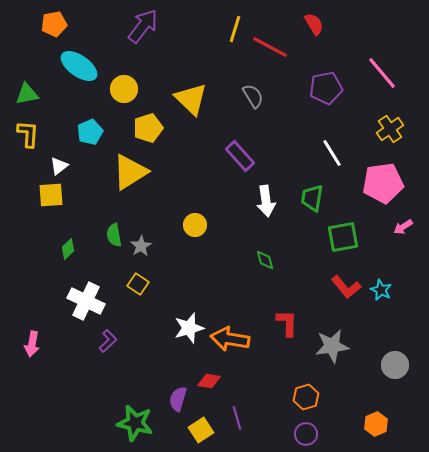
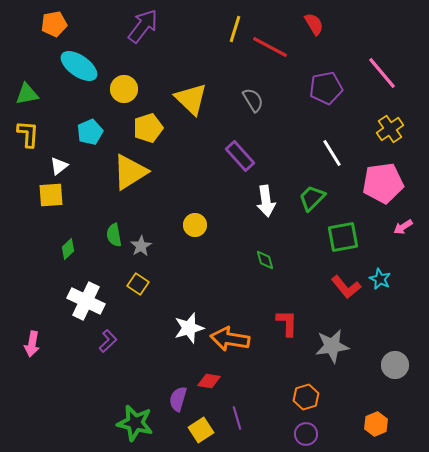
gray semicircle at (253, 96): moved 4 px down
green trapezoid at (312, 198): rotated 36 degrees clockwise
cyan star at (381, 290): moved 1 px left, 11 px up
